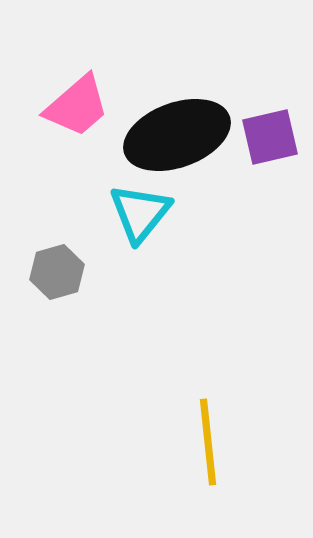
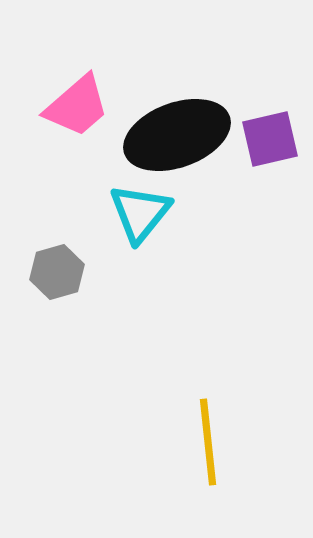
purple square: moved 2 px down
